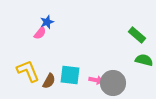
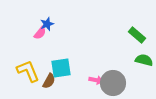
blue star: moved 2 px down
cyan square: moved 9 px left, 7 px up; rotated 15 degrees counterclockwise
